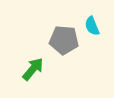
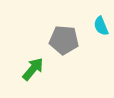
cyan semicircle: moved 9 px right
